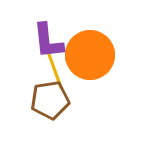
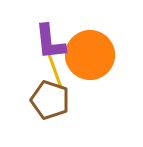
purple L-shape: moved 2 px right, 1 px down
brown pentagon: rotated 27 degrees clockwise
